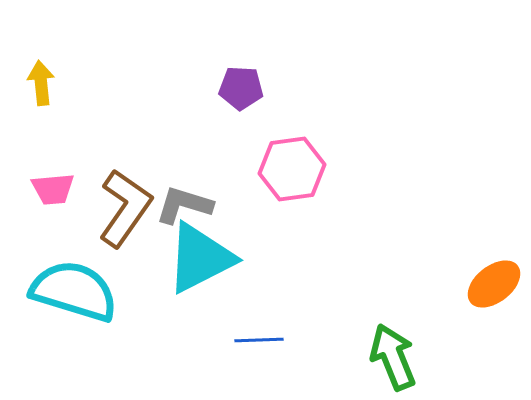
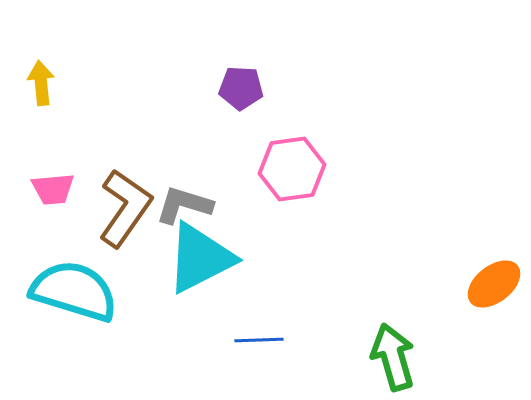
green arrow: rotated 6 degrees clockwise
